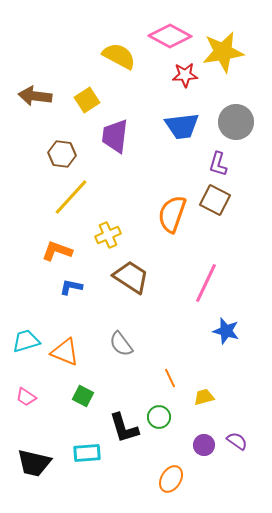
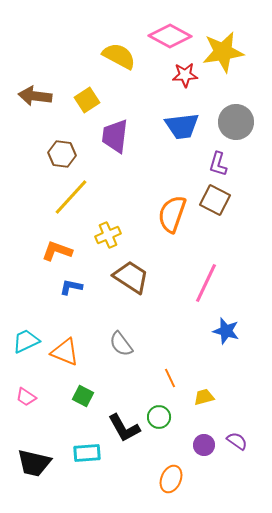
cyan trapezoid: rotated 8 degrees counterclockwise
black L-shape: rotated 12 degrees counterclockwise
orange ellipse: rotated 8 degrees counterclockwise
